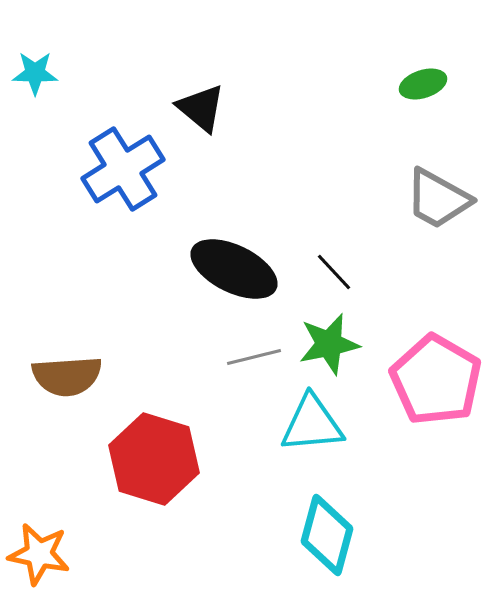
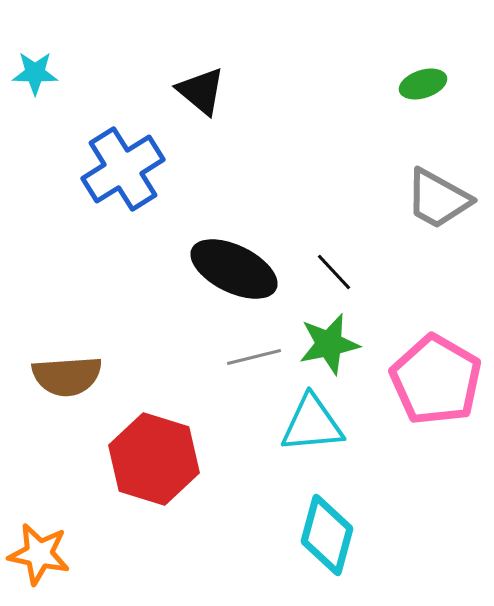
black triangle: moved 17 px up
